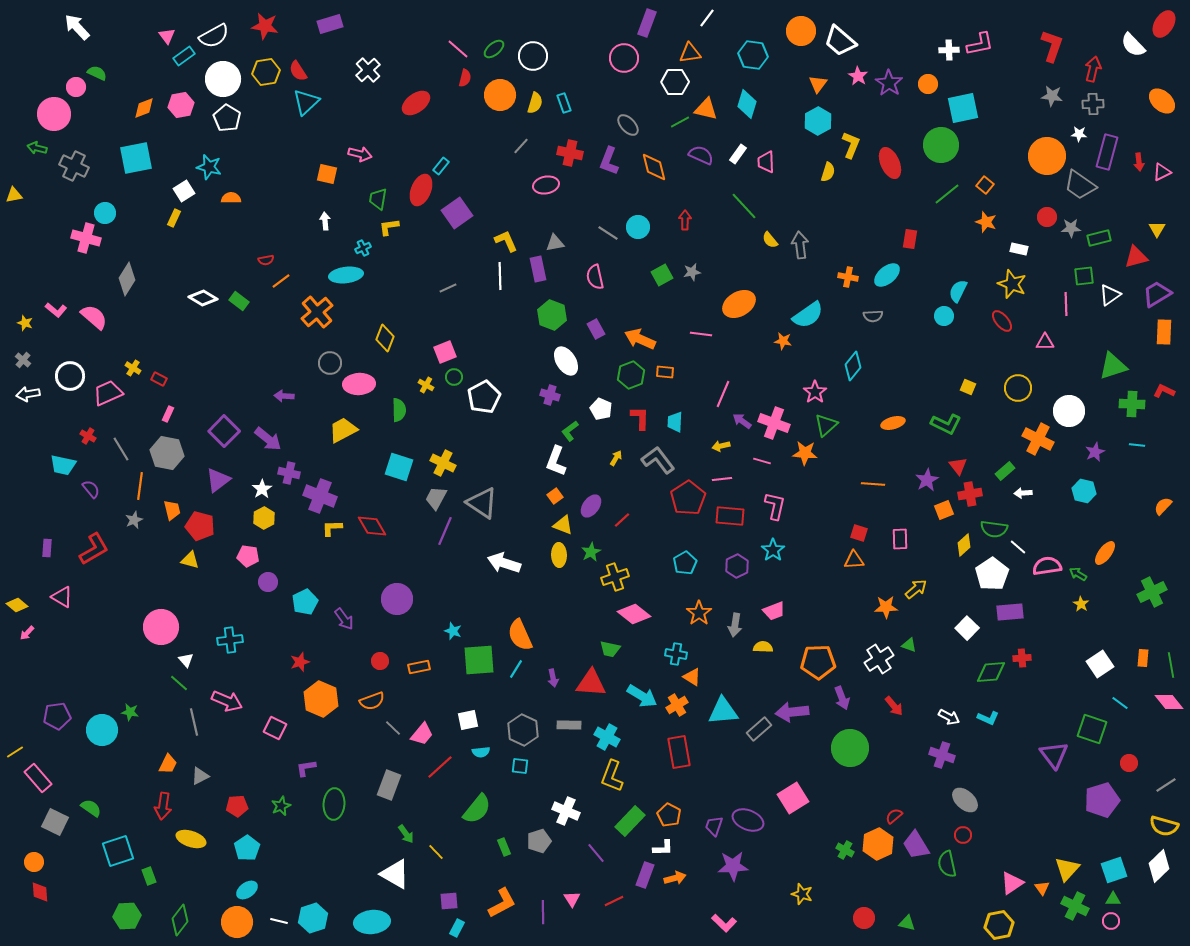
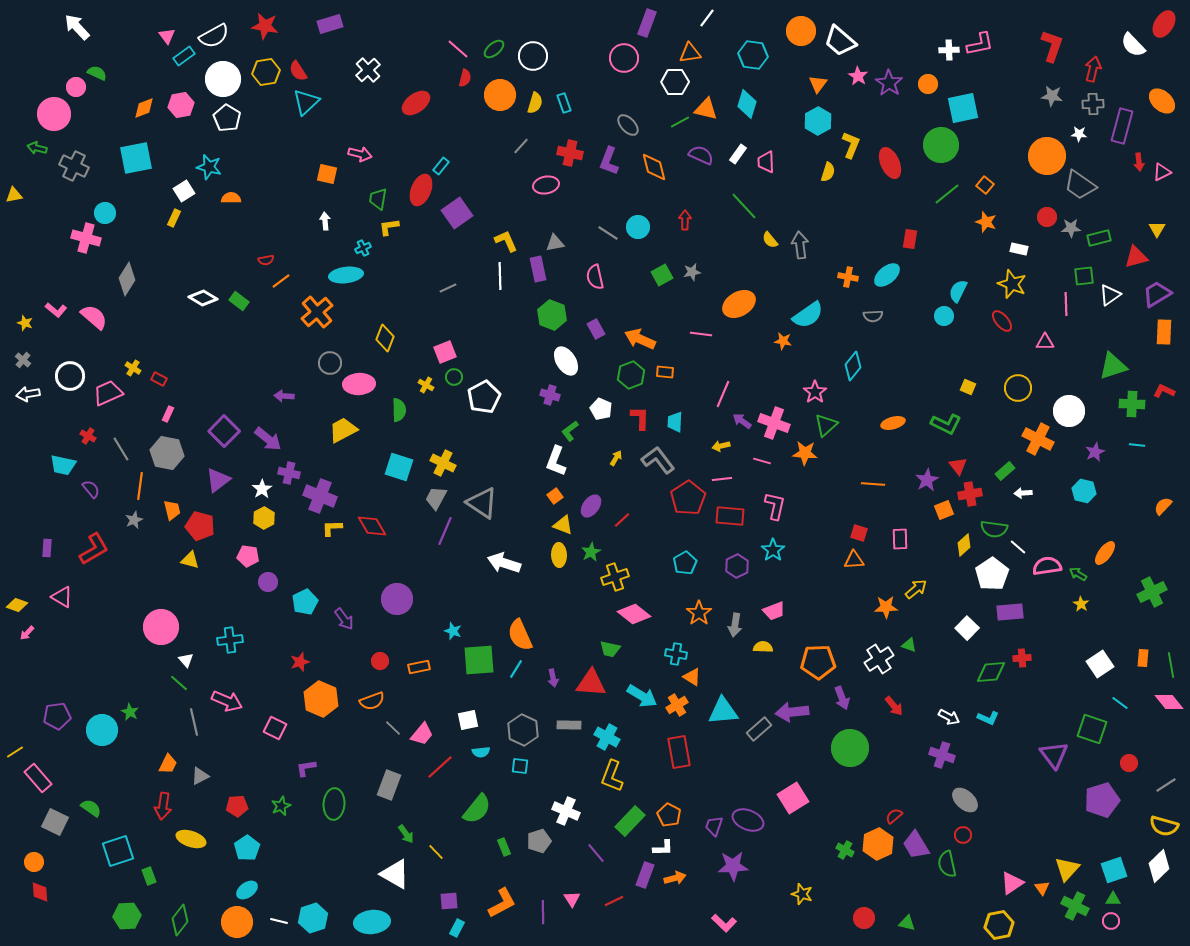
purple rectangle at (1107, 152): moved 15 px right, 26 px up
yellow diamond at (17, 605): rotated 20 degrees counterclockwise
green star at (130, 712): rotated 18 degrees clockwise
